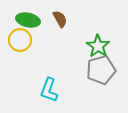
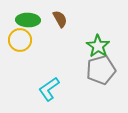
green ellipse: rotated 10 degrees counterclockwise
cyan L-shape: moved 1 px up; rotated 35 degrees clockwise
